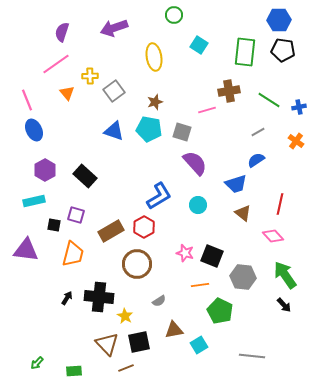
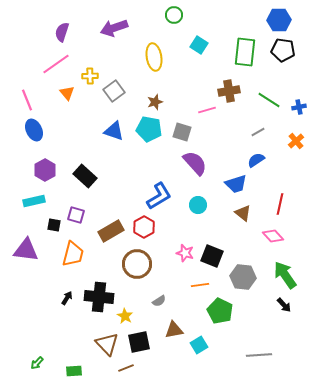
orange cross at (296, 141): rotated 14 degrees clockwise
gray line at (252, 356): moved 7 px right, 1 px up; rotated 10 degrees counterclockwise
